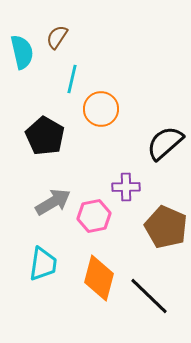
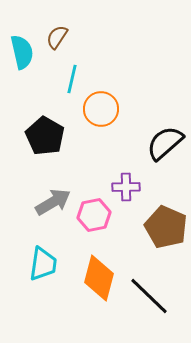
pink hexagon: moved 1 px up
